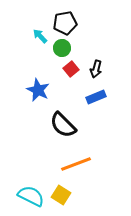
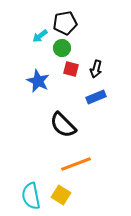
cyan arrow: rotated 84 degrees counterclockwise
red square: rotated 35 degrees counterclockwise
blue star: moved 9 px up
cyan semicircle: rotated 128 degrees counterclockwise
